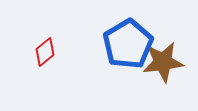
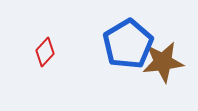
red diamond: rotated 8 degrees counterclockwise
